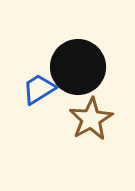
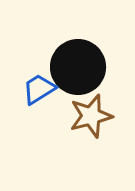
brown star: moved 3 px up; rotated 15 degrees clockwise
